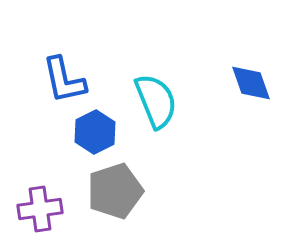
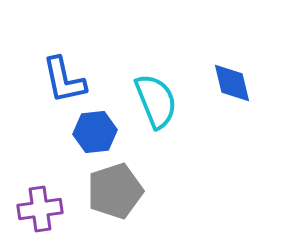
blue diamond: moved 19 px left; rotated 6 degrees clockwise
blue hexagon: rotated 21 degrees clockwise
